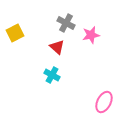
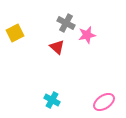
pink star: moved 4 px left
cyan cross: moved 25 px down
pink ellipse: rotated 30 degrees clockwise
